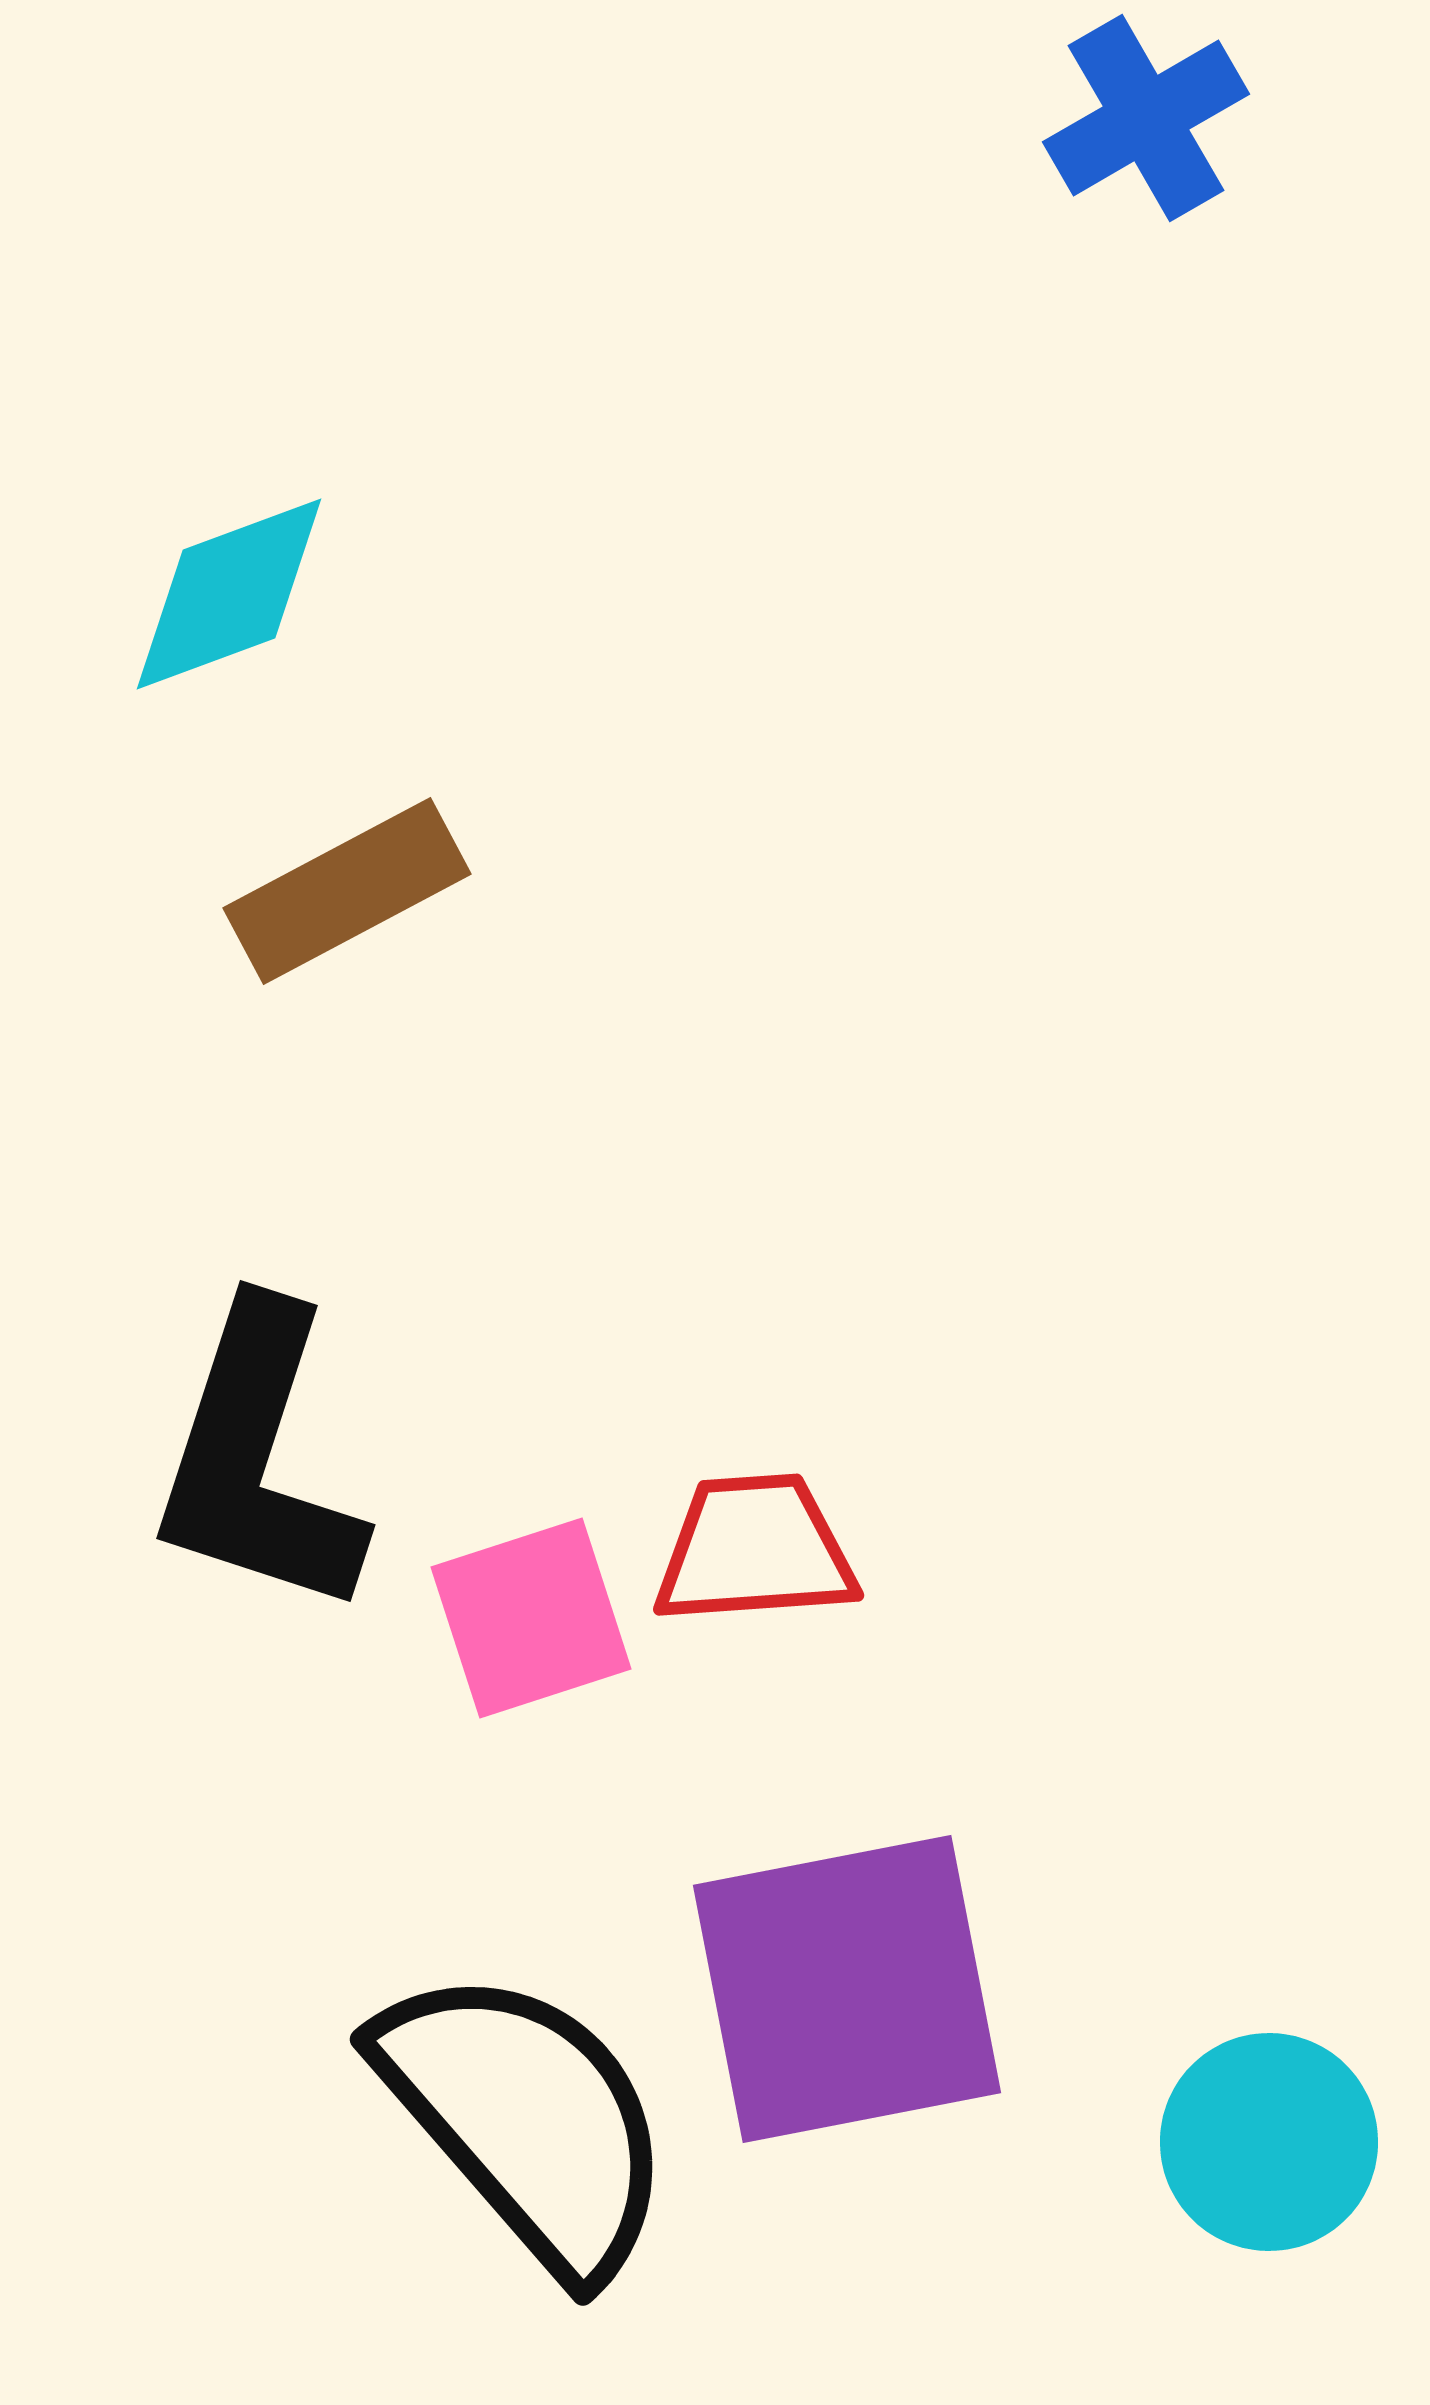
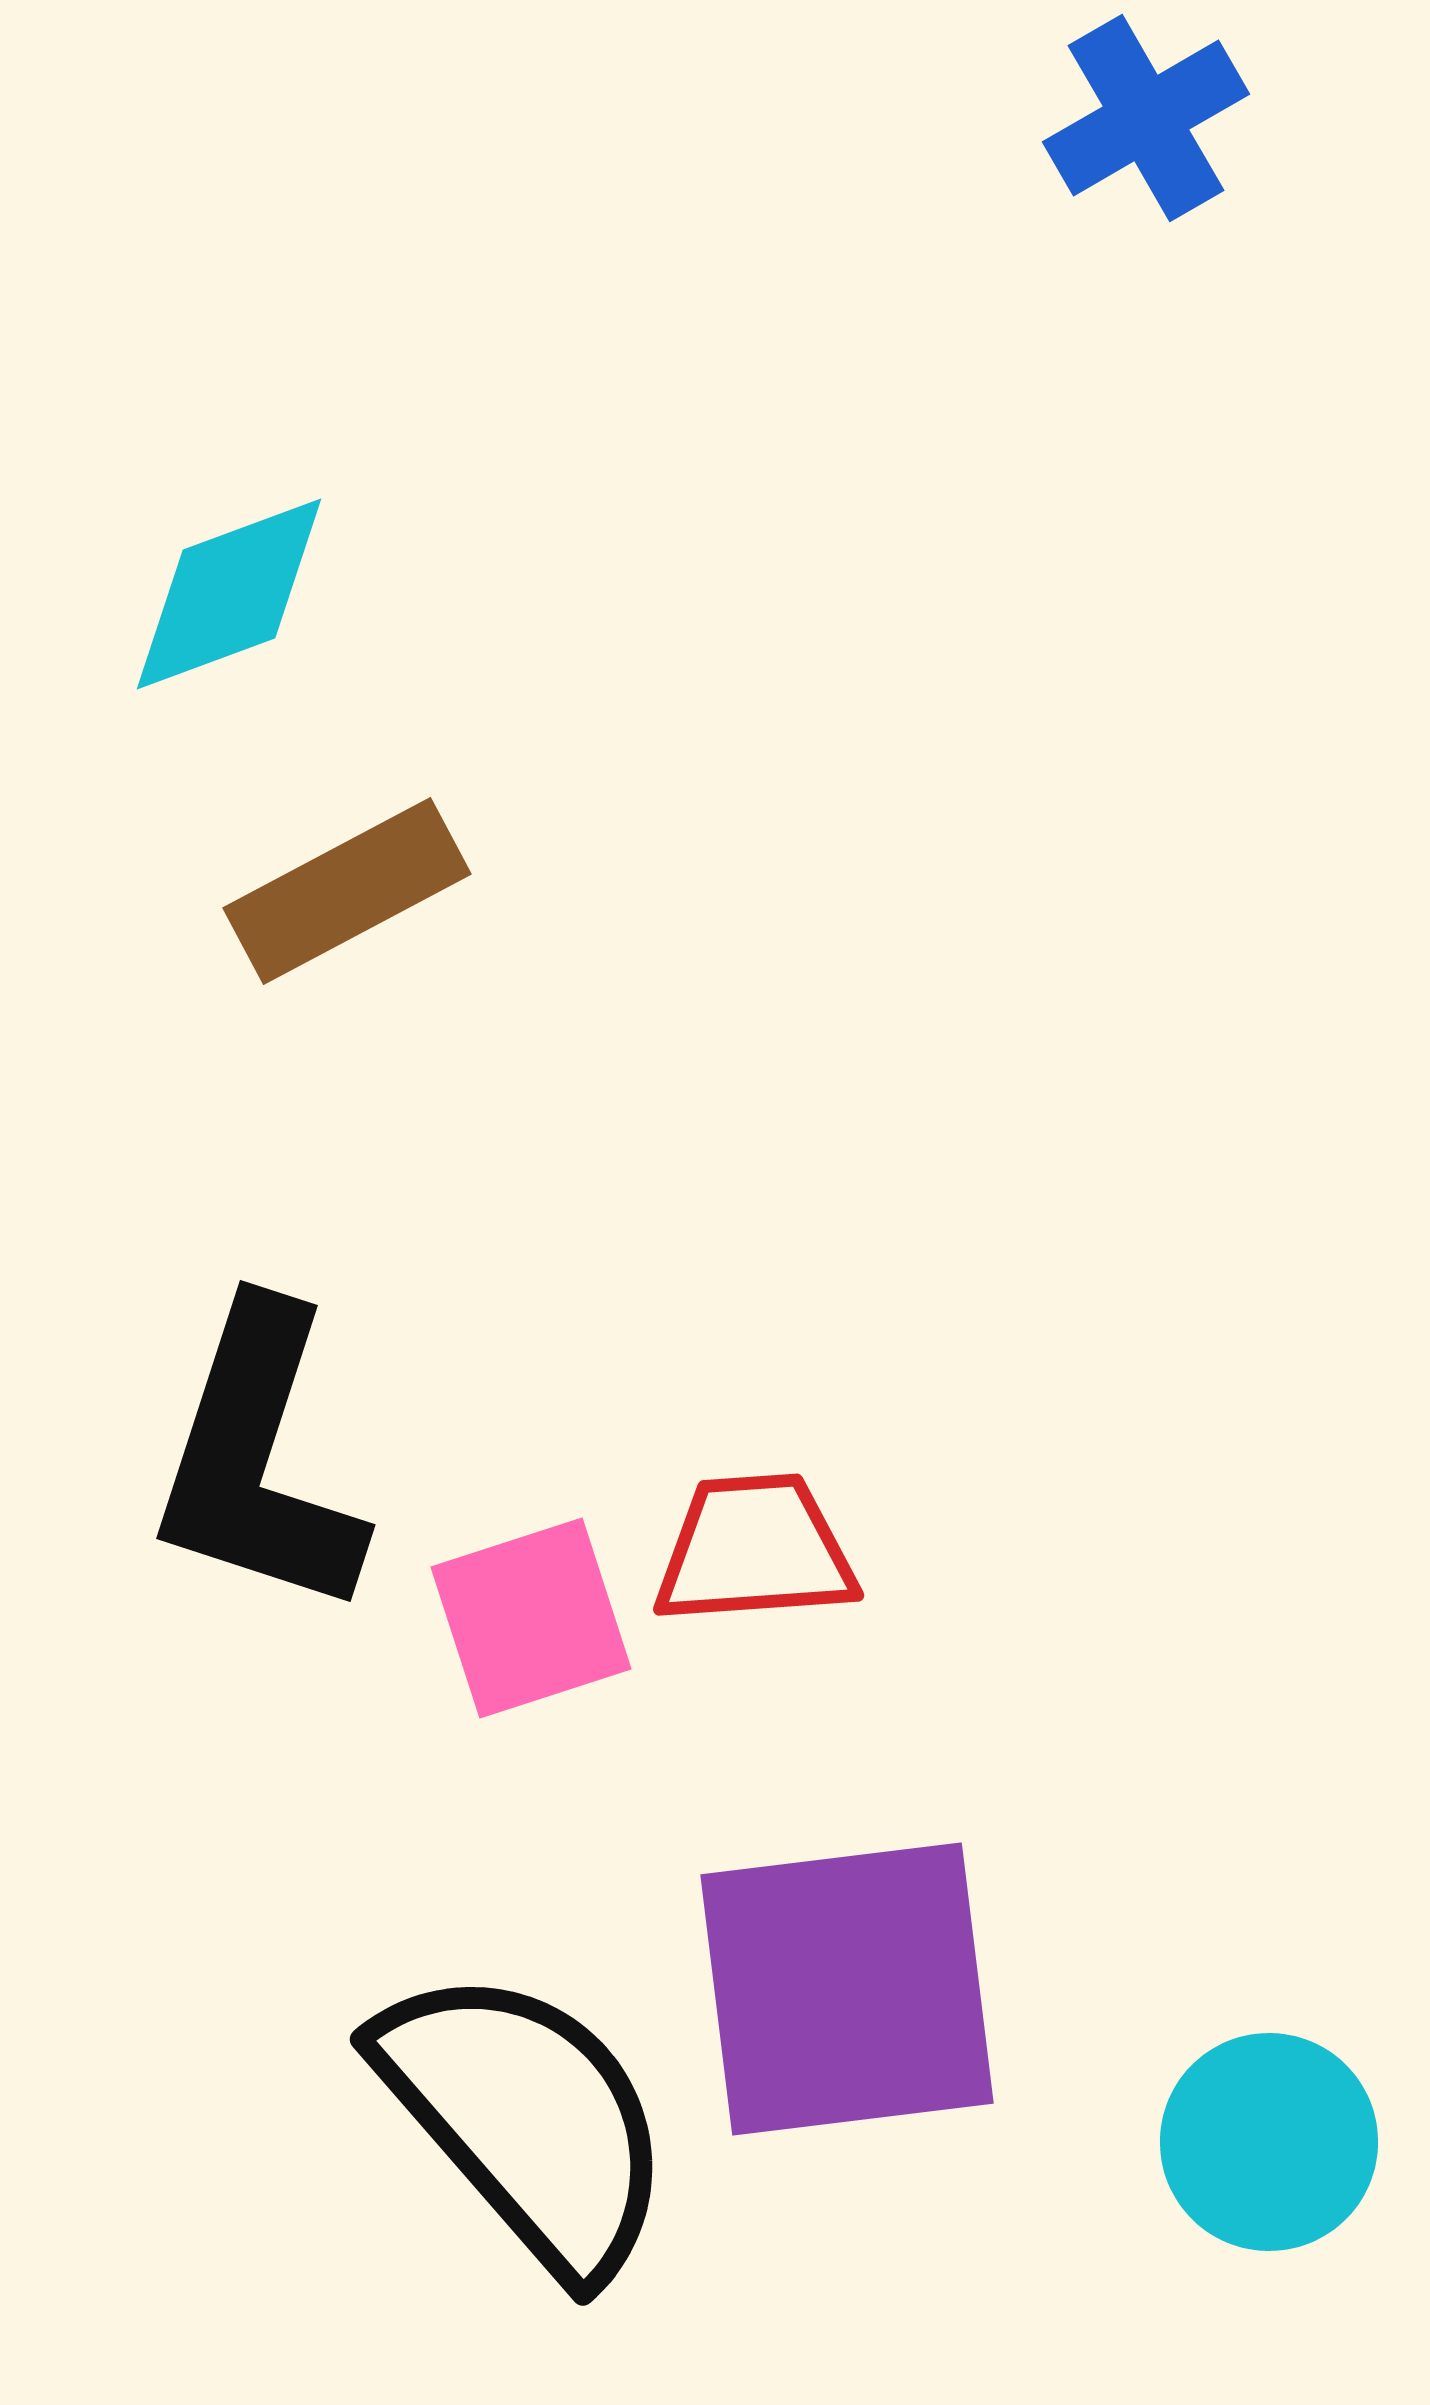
purple square: rotated 4 degrees clockwise
